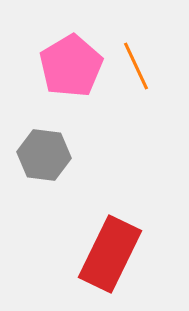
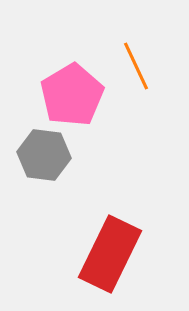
pink pentagon: moved 1 px right, 29 px down
